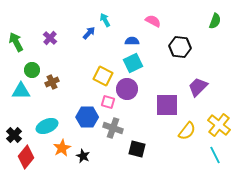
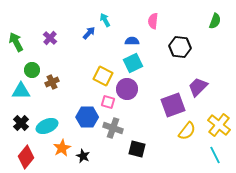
pink semicircle: rotated 112 degrees counterclockwise
purple square: moved 6 px right; rotated 20 degrees counterclockwise
black cross: moved 7 px right, 12 px up
